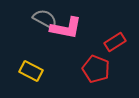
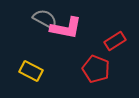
red rectangle: moved 1 px up
